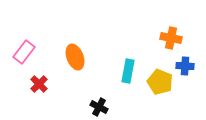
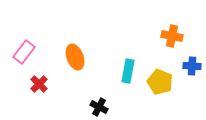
orange cross: moved 1 px right, 2 px up
blue cross: moved 7 px right
